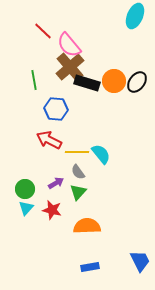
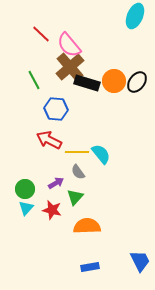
red line: moved 2 px left, 3 px down
green line: rotated 18 degrees counterclockwise
green triangle: moved 3 px left, 5 px down
